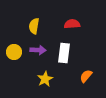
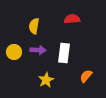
red semicircle: moved 5 px up
yellow star: moved 1 px right, 1 px down
